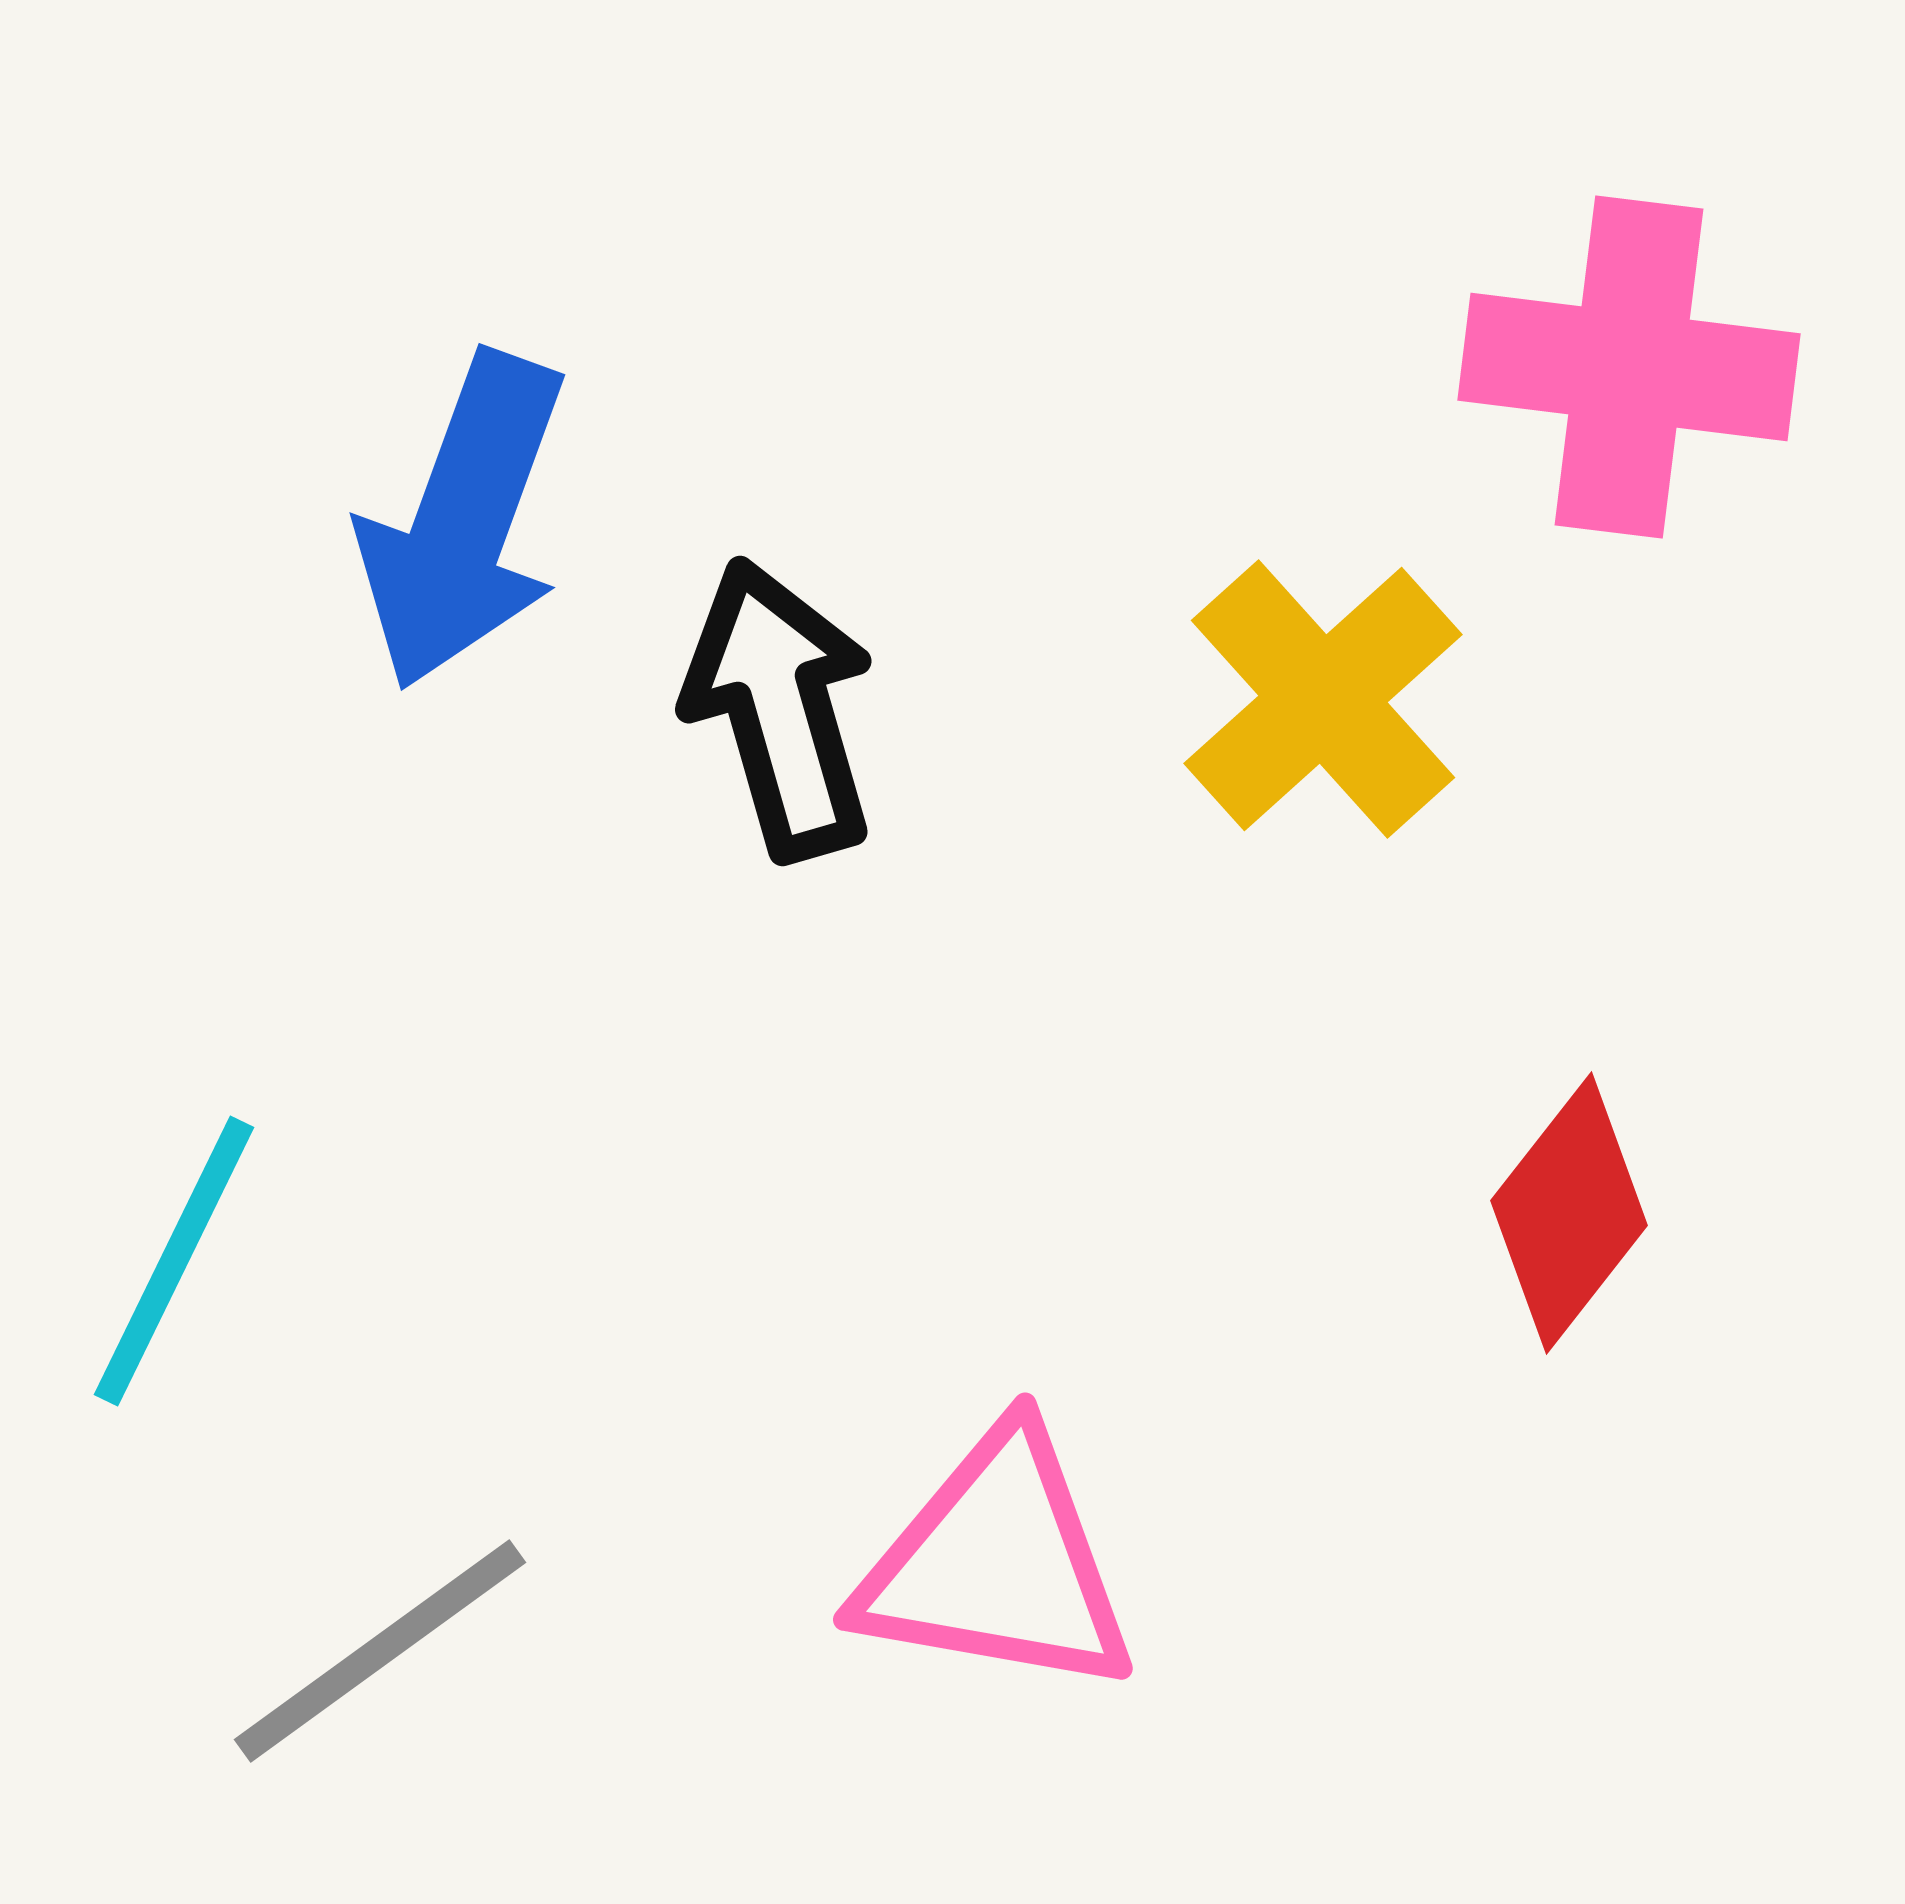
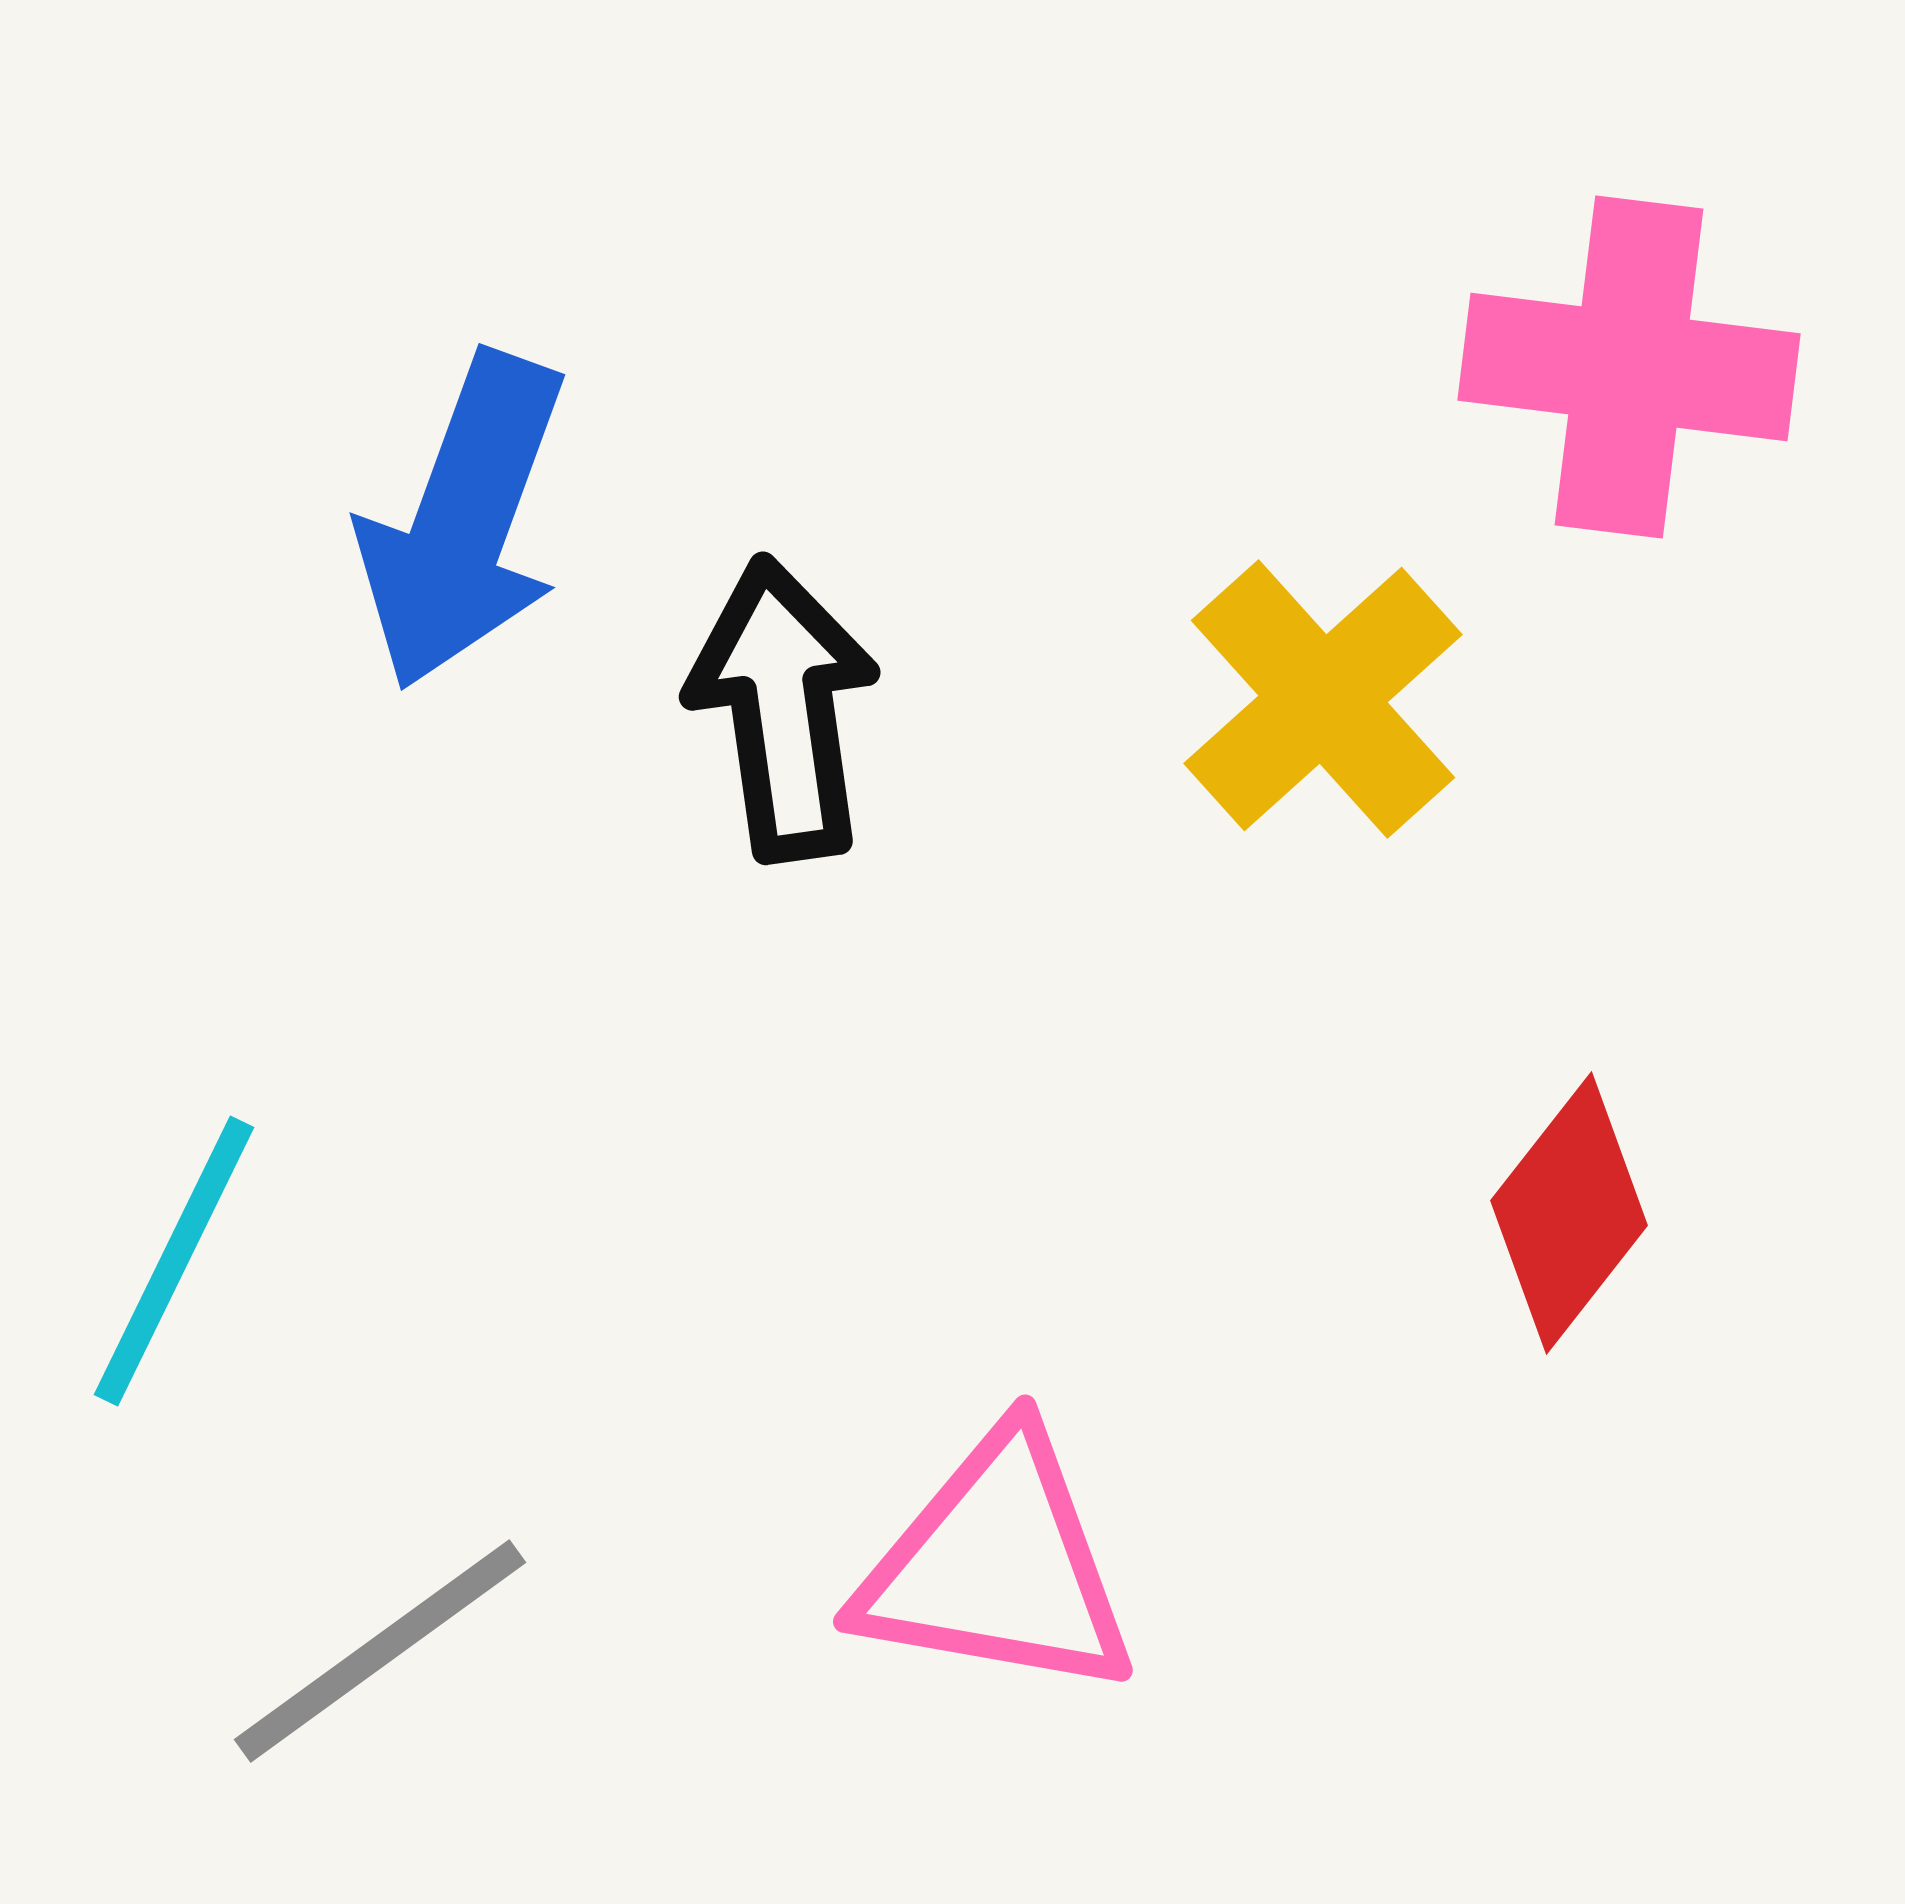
black arrow: moved 3 px right; rotated 8 degrees clockwise
pink triangle: moved 2 px down
